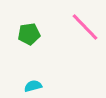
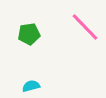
cyan semicircle: moved 2 px left
